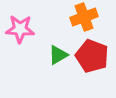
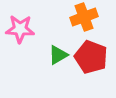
red pentagon: moved 1 px left, 1 px down
